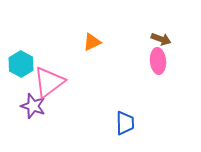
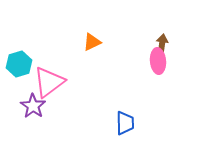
brown arrow: moved 1 px right, 5 px down; rotated 102 degrees counterclockwise
cyan hexagon: moved 2 px left; rotated 15 degrees clockwise
purple star: rotated 15 degrees clockwise
